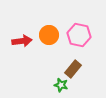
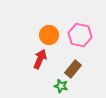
pink hexagon: moved 1 px right
red arrow: moved 18 px right, 18 px down; rotated 60 degrees counterclockwise
green star: moved 1 px down
